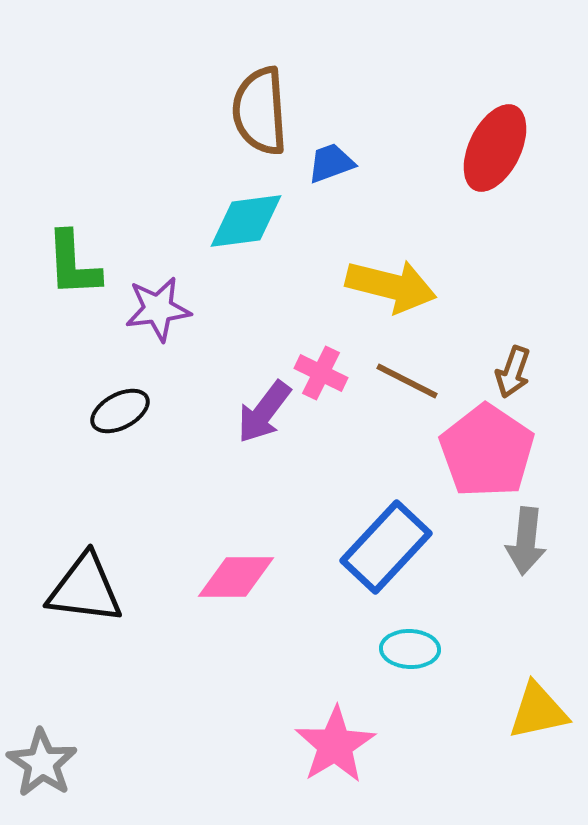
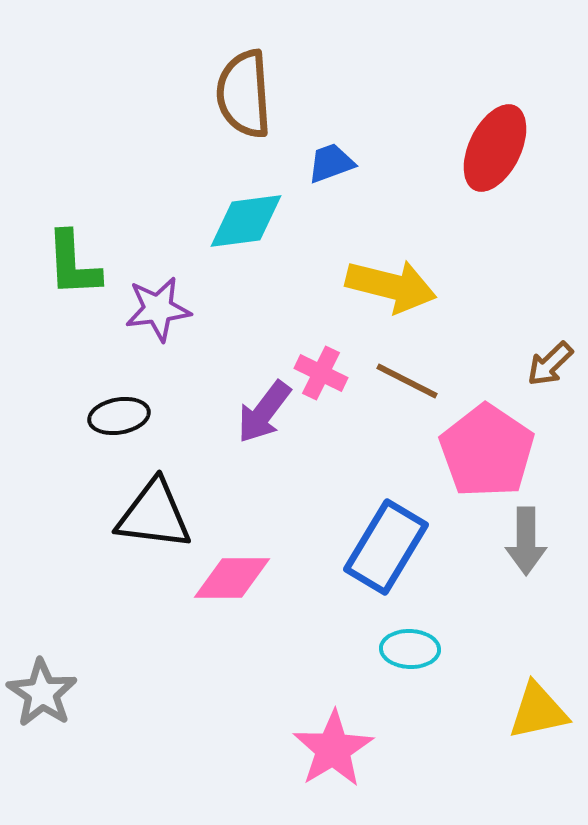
brown semicircle: moved 16 px left, 17 px up
brown arrow: moved 37 px right, 8 px up; rotated 27 degrees clockwise
black ellipse: moved 1 px left, 5 px down; rotated 18 degrees clockwise
gray arrow: rotated 6 degrees counterclockwise
blue rectangle: rotated 12 degrees counterclockwise
pink diamond: moved 4 px left, 1 px down
black triangle: moved 69 px right, 74 px up
pink star: moved 2 px left, 4 px down
gray star: moved 70 px up
